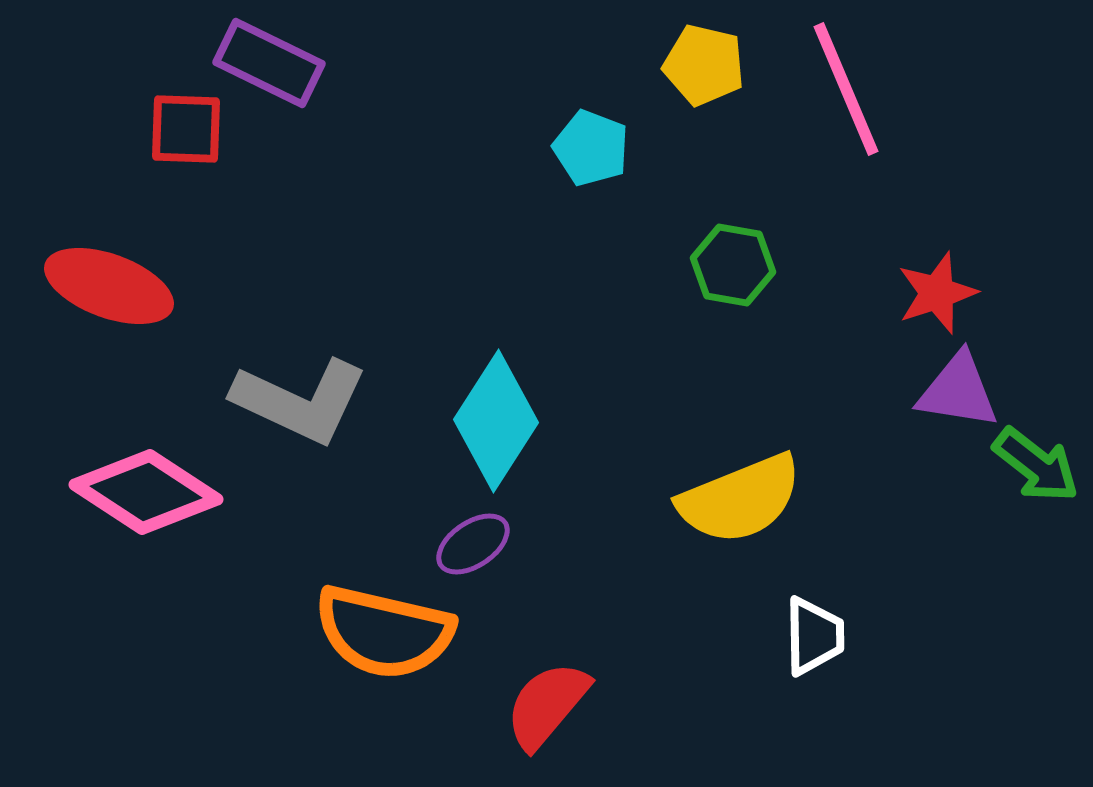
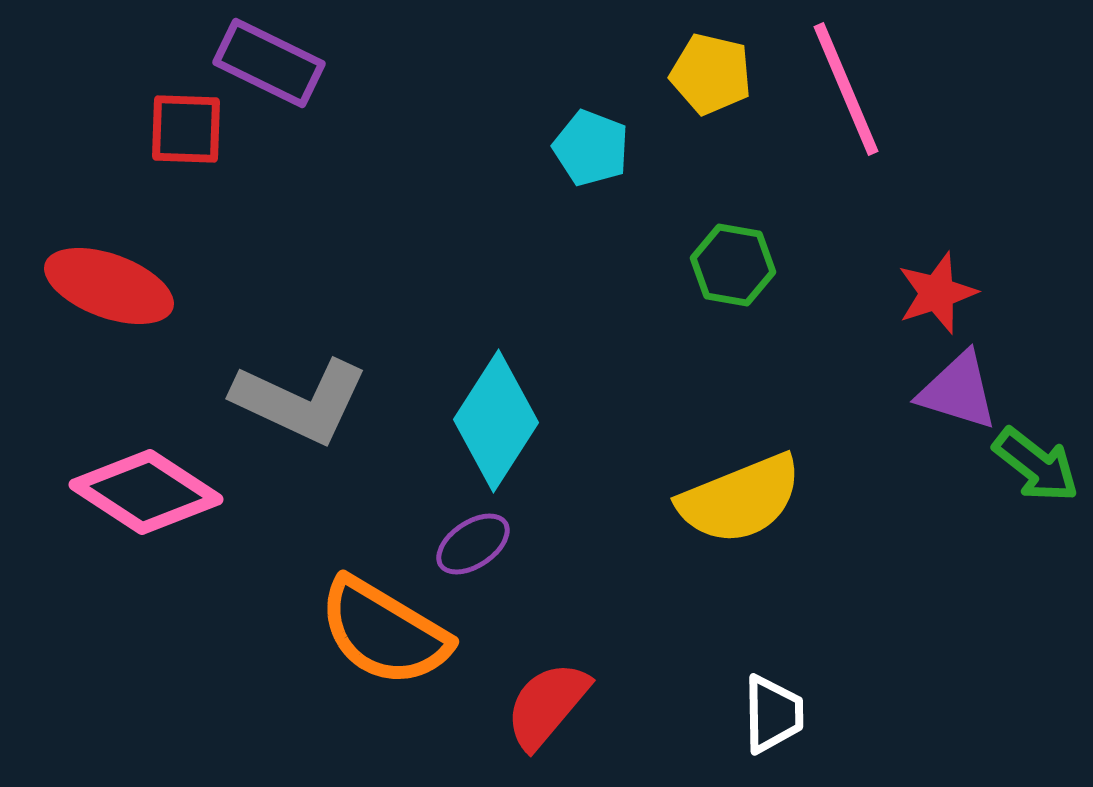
yellow pentagon: moved 7 px right, 9 px down
purple triangle: rotated 8 degrees clockwise
orange semicircle: rotated 18 degrees clockwise
white trapezoid: moved 41 px left, 78 px down
